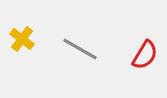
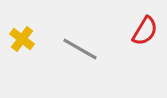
red semicircle: moved 24 px up
